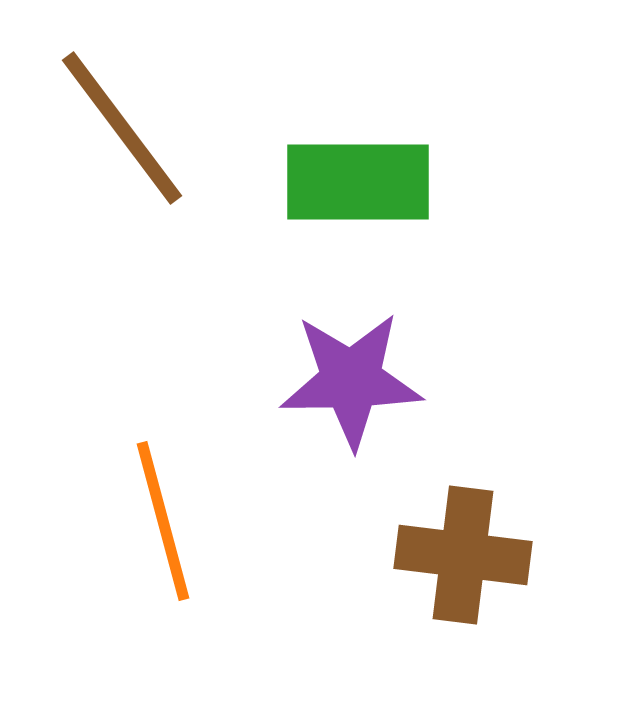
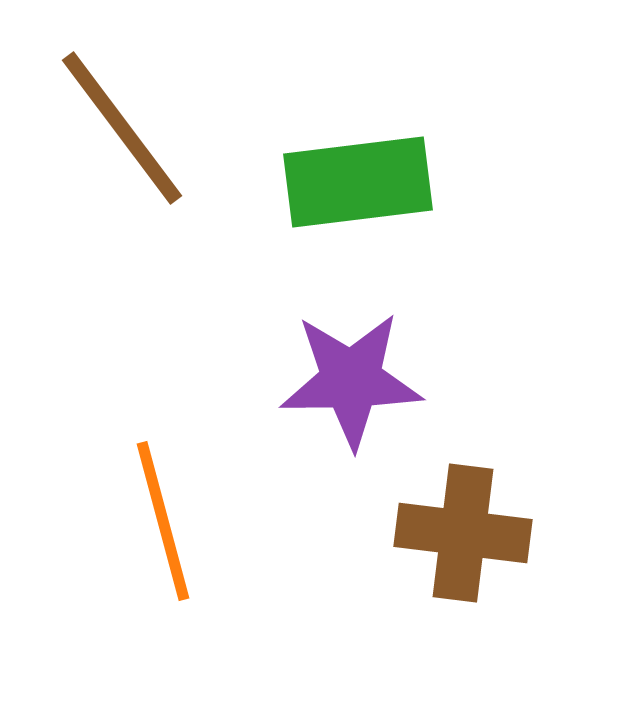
green rectangle: rotated 7 degrees counterclockwise
brown cross: moved 22 px up
